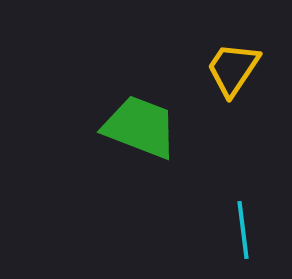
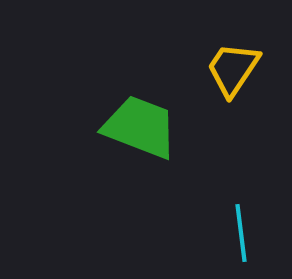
cyan line: moved 2 px left, 3 px down
